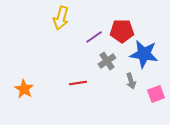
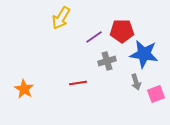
yellow arrow: rotated 15 degrees clockwise
gray cross: rotated 18 degrees clockwise
gray arrow: moved 5 px right, 1 px down
